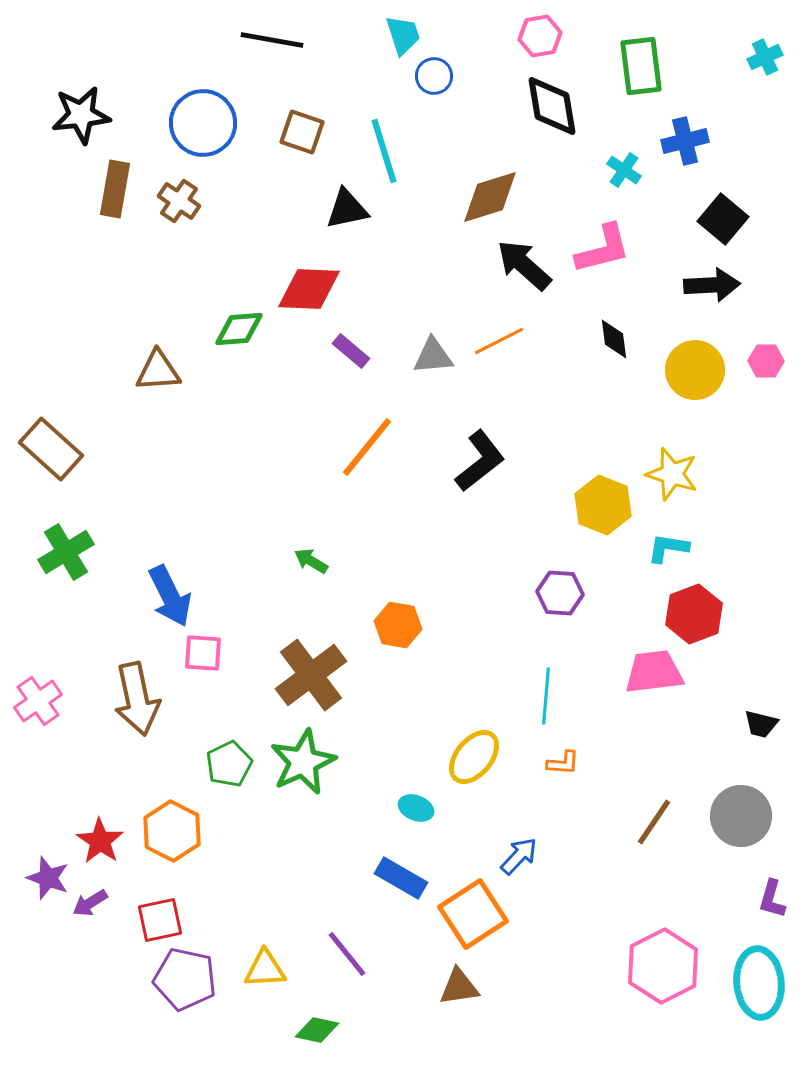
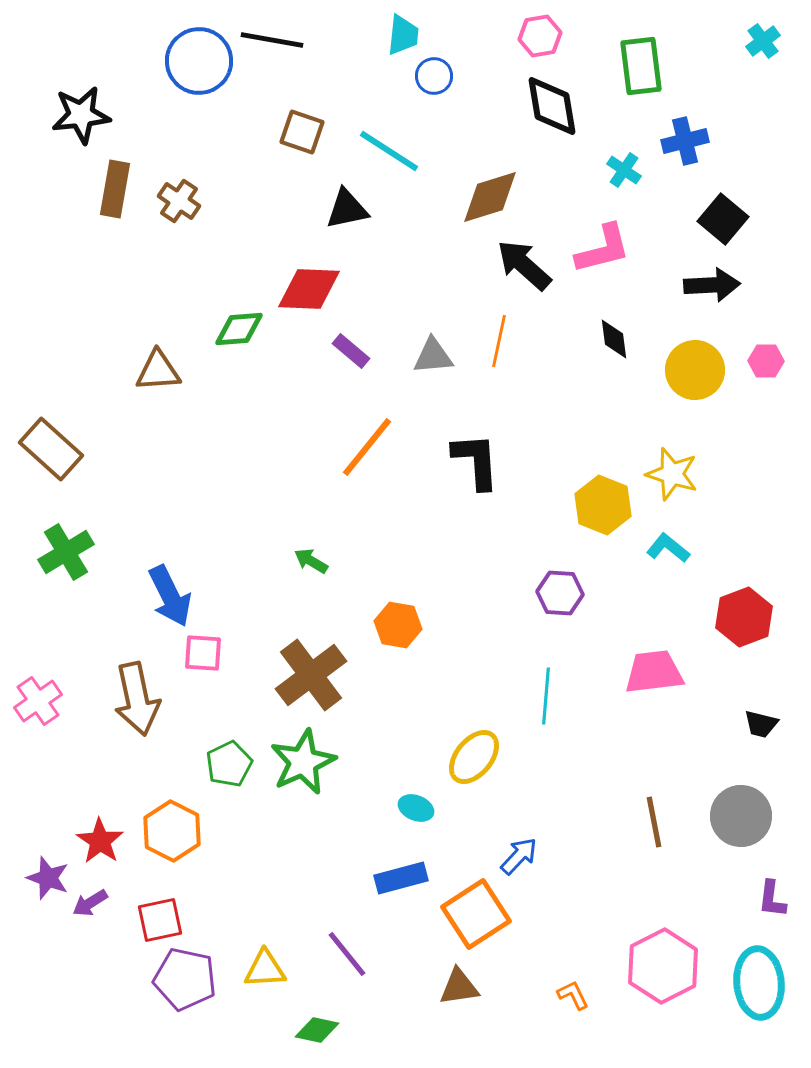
cyan trapezoid at (403, 35): rotated 24 degrees clockwise
cyan cross at (765, 57): moved 2 px left, 16 px up; rotated 12 degrees counterclockwise
blue circle at (203, 123): moved 4 px left, 62 px up
cyan line at (384, 151): moved 5 px right; rotated 40 degrees counterclockwise
orange line at (499, 341): rotated 51 degrees counterclockwise
black L-shape at (480, 461): moved 4 px left; rotated 56 degrees counterclockwise
cyan L-shape at (668, 548): rotated 30 degrees clockwise
red hexagon at (694, 614): moved 50 px right, 3 px down
orange L-shape at (563, 763): moved 10 px right, 232 px down; rotated 120 degrees counterclockwise
brown line at (654, 822): rotated 45 degrees counterclockwise
blue rectangle at (401, 878): rotated 45 degrees counterclockwise
purple L-shape at (772, 899): rotated 9 degrees counterclockwise
orange square at (473, 914): moved 3 px right
